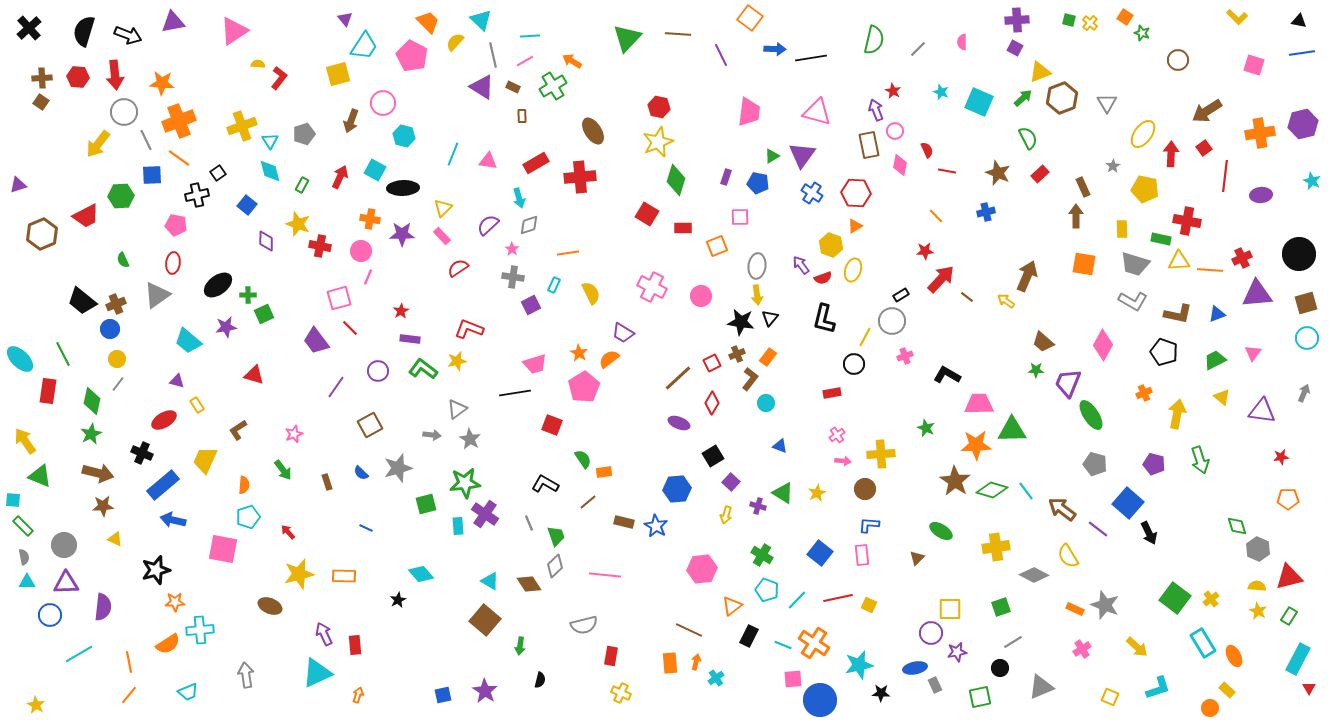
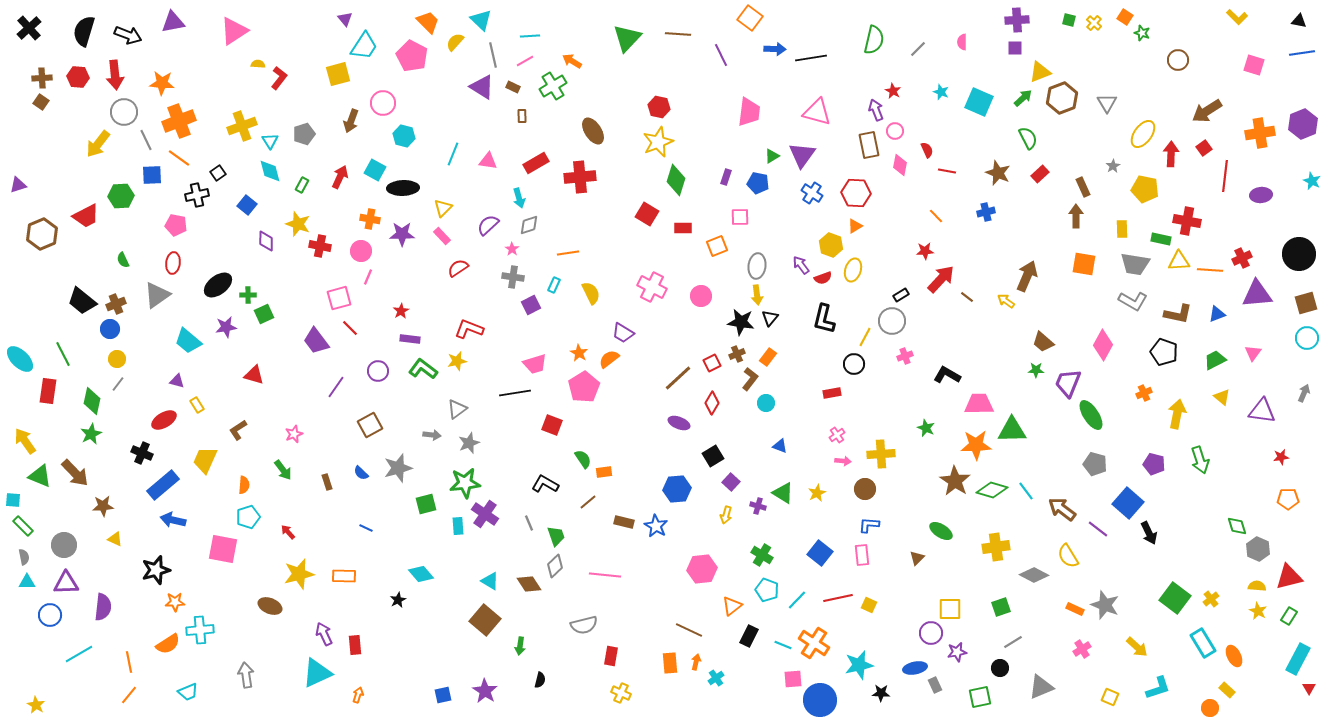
yellow cross at (1090, 23): moved 4 px right
purple square at (1015, 48): rotated 28 degrees counterclockwise
purple hexagon at (1303, 124): rotated 8 degrees counterclockwise
gray trapezoid at (1135, 264): rotated 8 degrees counterclockwise
gray star at (470, 439): moved 1 px left, 4 px down; rotated 20 degrees clockwise
brown arrow at (98, 473): moved 23 px left; rotated 32 degrees clockwise
